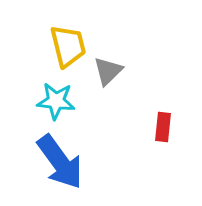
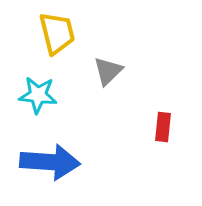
yellow trapezoid: moved 11 px left, 13 px up
cyan star: moved 18 px left, 6 px up
blue arrow: moved 10 px left; rotated 50 degrees counterclockwise
